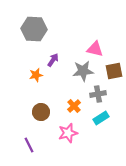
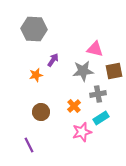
pink star: moved 14 px right, 1 px up
